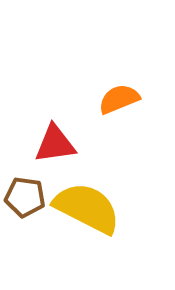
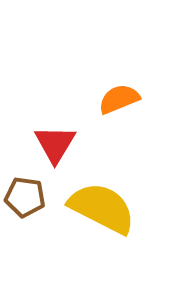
red triangle: rotated 51 degrees counterclockwise
yellow semicircle: moved 15 px right
